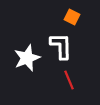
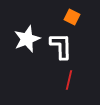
white star: moved 19 px up
red line: rotated 36 degrees clockwise
